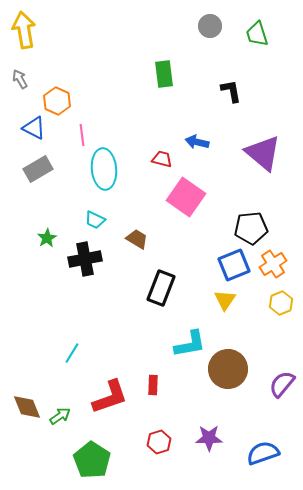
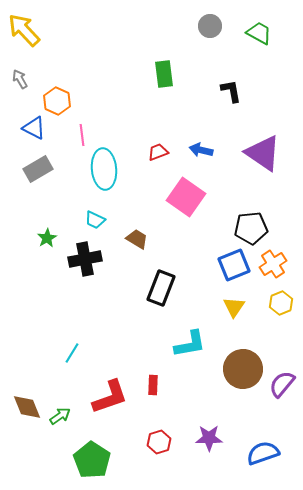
yellow arrow: rotated 33 degrees counterclockwise
green trapezoid: moved 2 px right, 1 px up; rotated 136 degrees clockwise
blue arrow: moved 4 px right, 8 px down
purple triangle: rotated 6 degrees counterclockwise
red trapezoid: moved 4 px left, 7 px up; rotated 35 degrees counterclockwise
yellow triangle: moved 9 px right, 7 px down
brown circle: moved 15 px right
